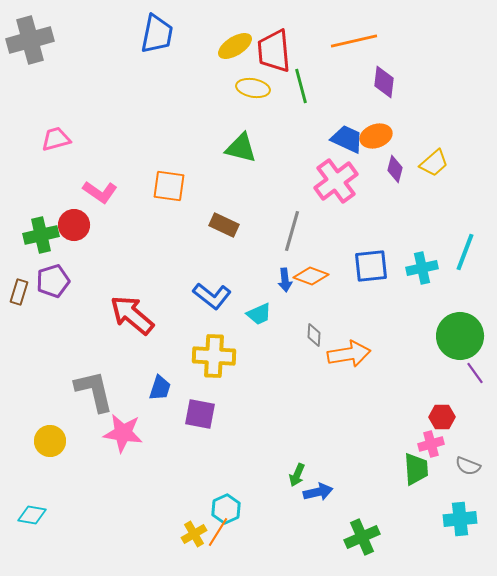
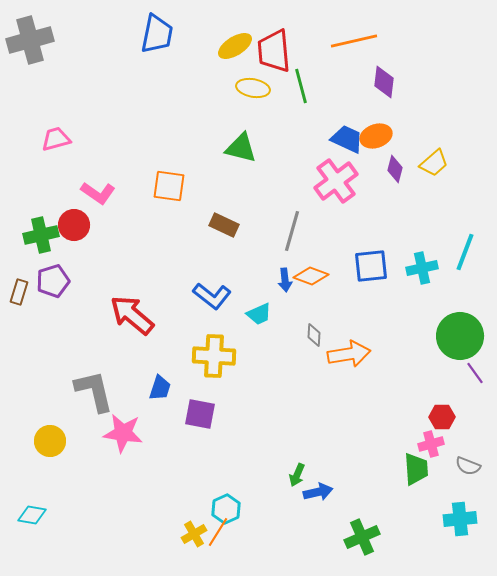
pink L-shape at (100, 192): moved 2 px left, 1 px down
